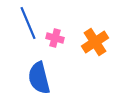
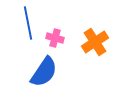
blue line: rotated 12 degrees clockwise
blue semicircle: moved 5 px right, 6 px up; rotated 132 degrees counterclockwise
